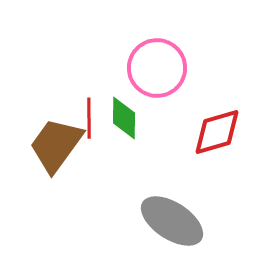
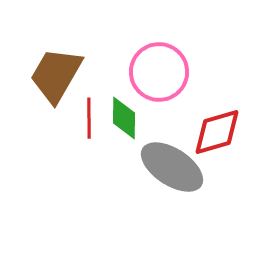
pink circle: moved 2 px right, 4 px down
brown trapezoid: moved 70 px up; rotated 6 degrees counterclockwise
gray ellipse: moved 54 px up
